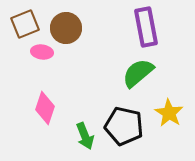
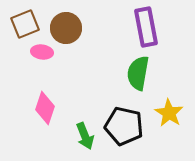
green semicircle: rotated 40 degrees counterclockwise
